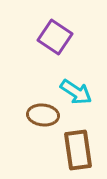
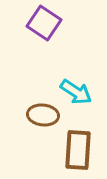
purple square: moved 11 px left, 14 px up
brown rectangle: rotated 12 degrees clockwise
